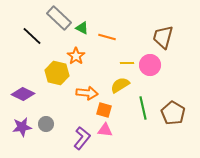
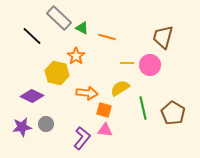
yellow semicircle: moved 3 px down
purple diamond: moved 9 px right, 2 px down
